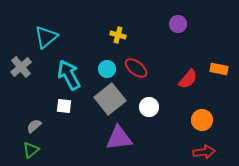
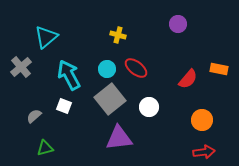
white square: rotated 14 degrees clockwise
gray semicircle: moved 10 px up
green triangle: moved 14 px right, 2 px up; rotated 24 degrees clockwise
